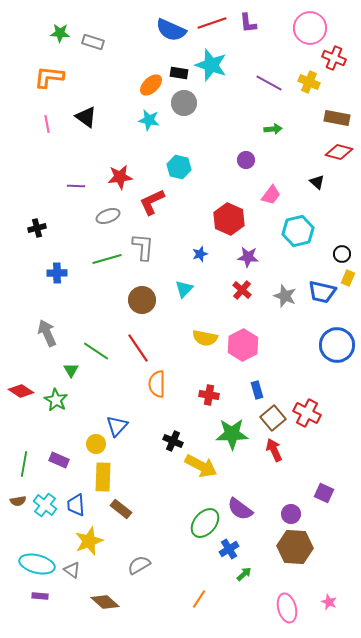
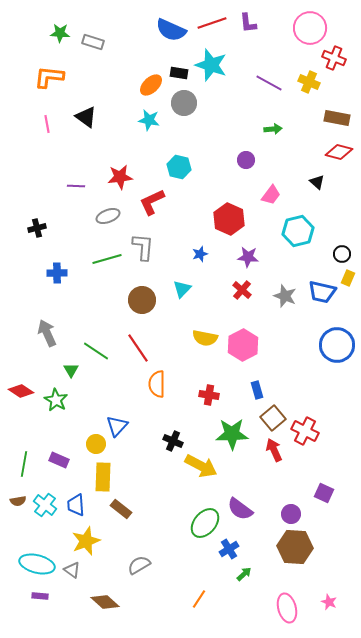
cyan triangle at (184, 289): moved 2 px left
red cross at (307, 413): moved 2 px left, 18 px down
yellow star at (89, 541): moved 3 px left
